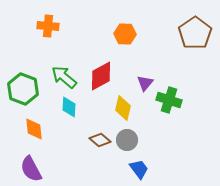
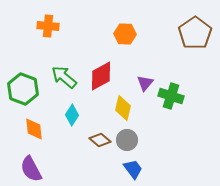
green cross: moved 2 px right, 4 px up
cyan diamond: moved 3 px right, 8 px down; rotated 30 degrees clockwise
blue trapezoid: moved 6 px left
